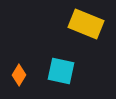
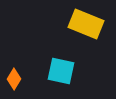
orange diamond: moved 5 px left, 4 px down
